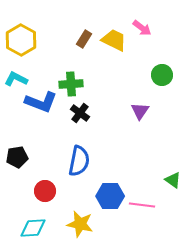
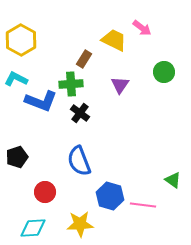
brown rectangle: moved 20 px down
green circle: moved 2 px right, 3 px up
blue L-shape: moved 1 px up
purple triangle: moved 20 px left, 26 px up
black pentagon: rotated 10 degrees counterclockwise
blue semicircle: rotated 148 degrees clockwise
red circle: moved 1 px down
blue hexagon: rotated 16 degrees clockwise
pink line: moved 1 px right
yellow star: rotated 16 degrees counterclockwise
